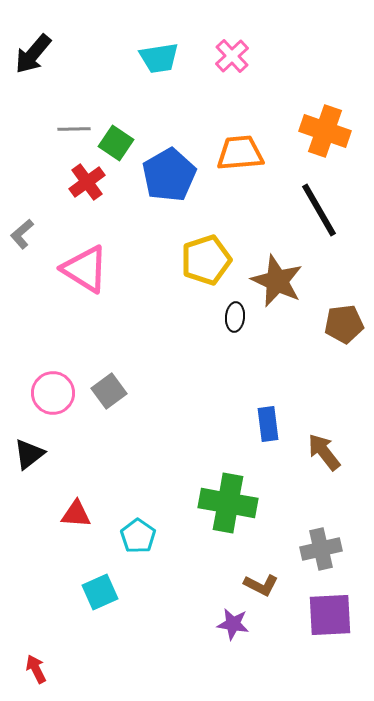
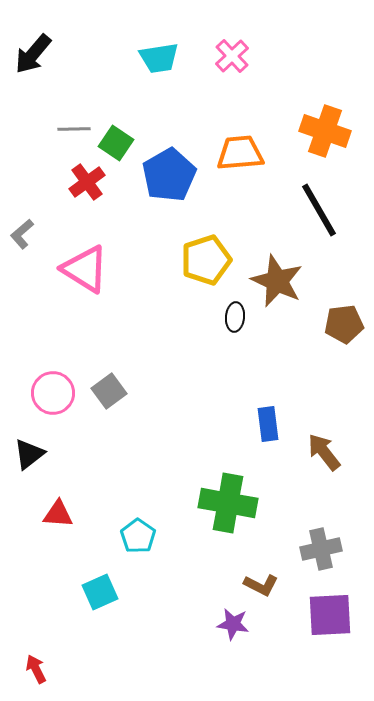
red triangle: moved 18 px left
